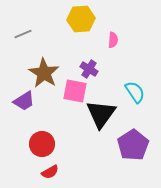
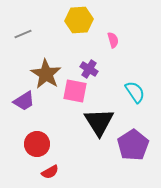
yellow hexagon: moved 2 px left, 1 px down
pink semicircle: rotated 21 degrees counterclockwise
brown star: moved 2 px right, 1 px down
black triangle: moved 2 px left, 8 px down; rotated 8 degrees counterclockwise
red circle: moved 5 px left
